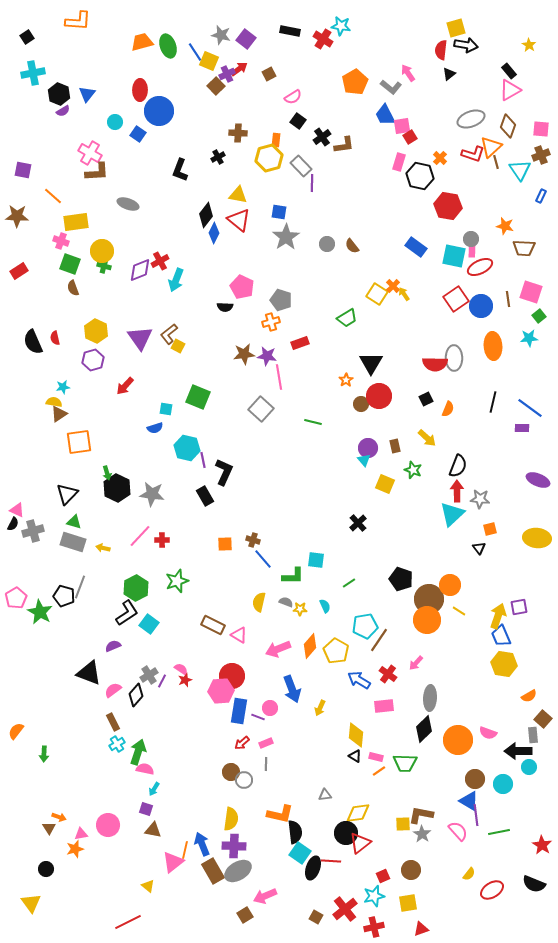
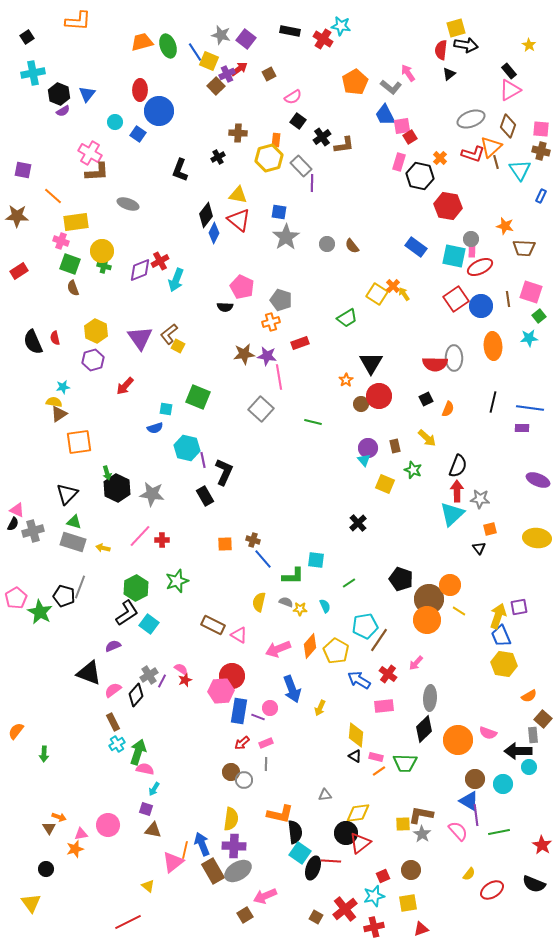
brown cross at (541, 155): moved 4 px up; rotated 36 degrees clockwise
blue line at (530, 408): rotated 28 degrees counterclockwise
